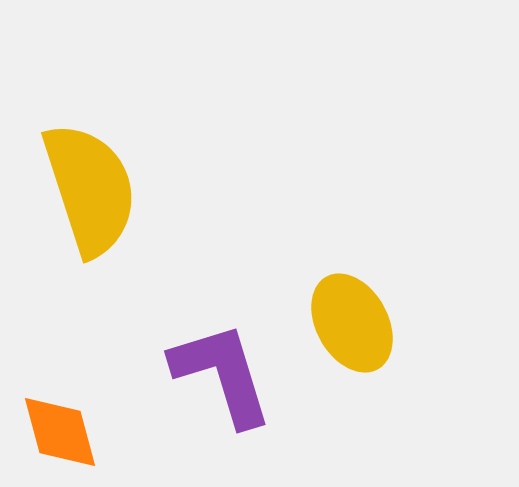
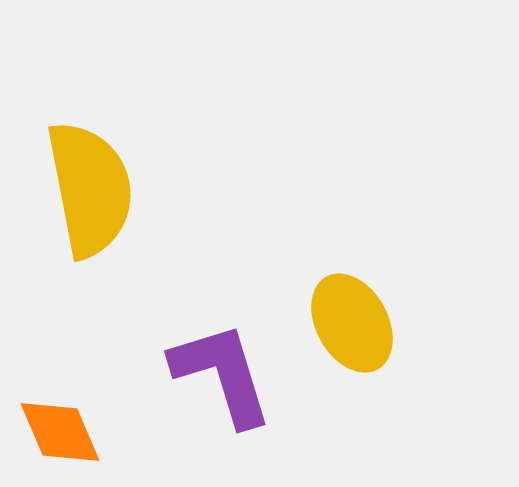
yellow semicircle: rotated 7 degrees clockwise
orange diamond: rotated 8 degrees counterclockwise
